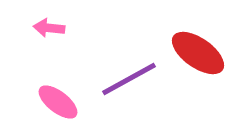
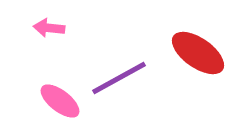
purple line: moved 10 px left, 1 px up
pink ellipse: moved 2 px right, 1 px up
